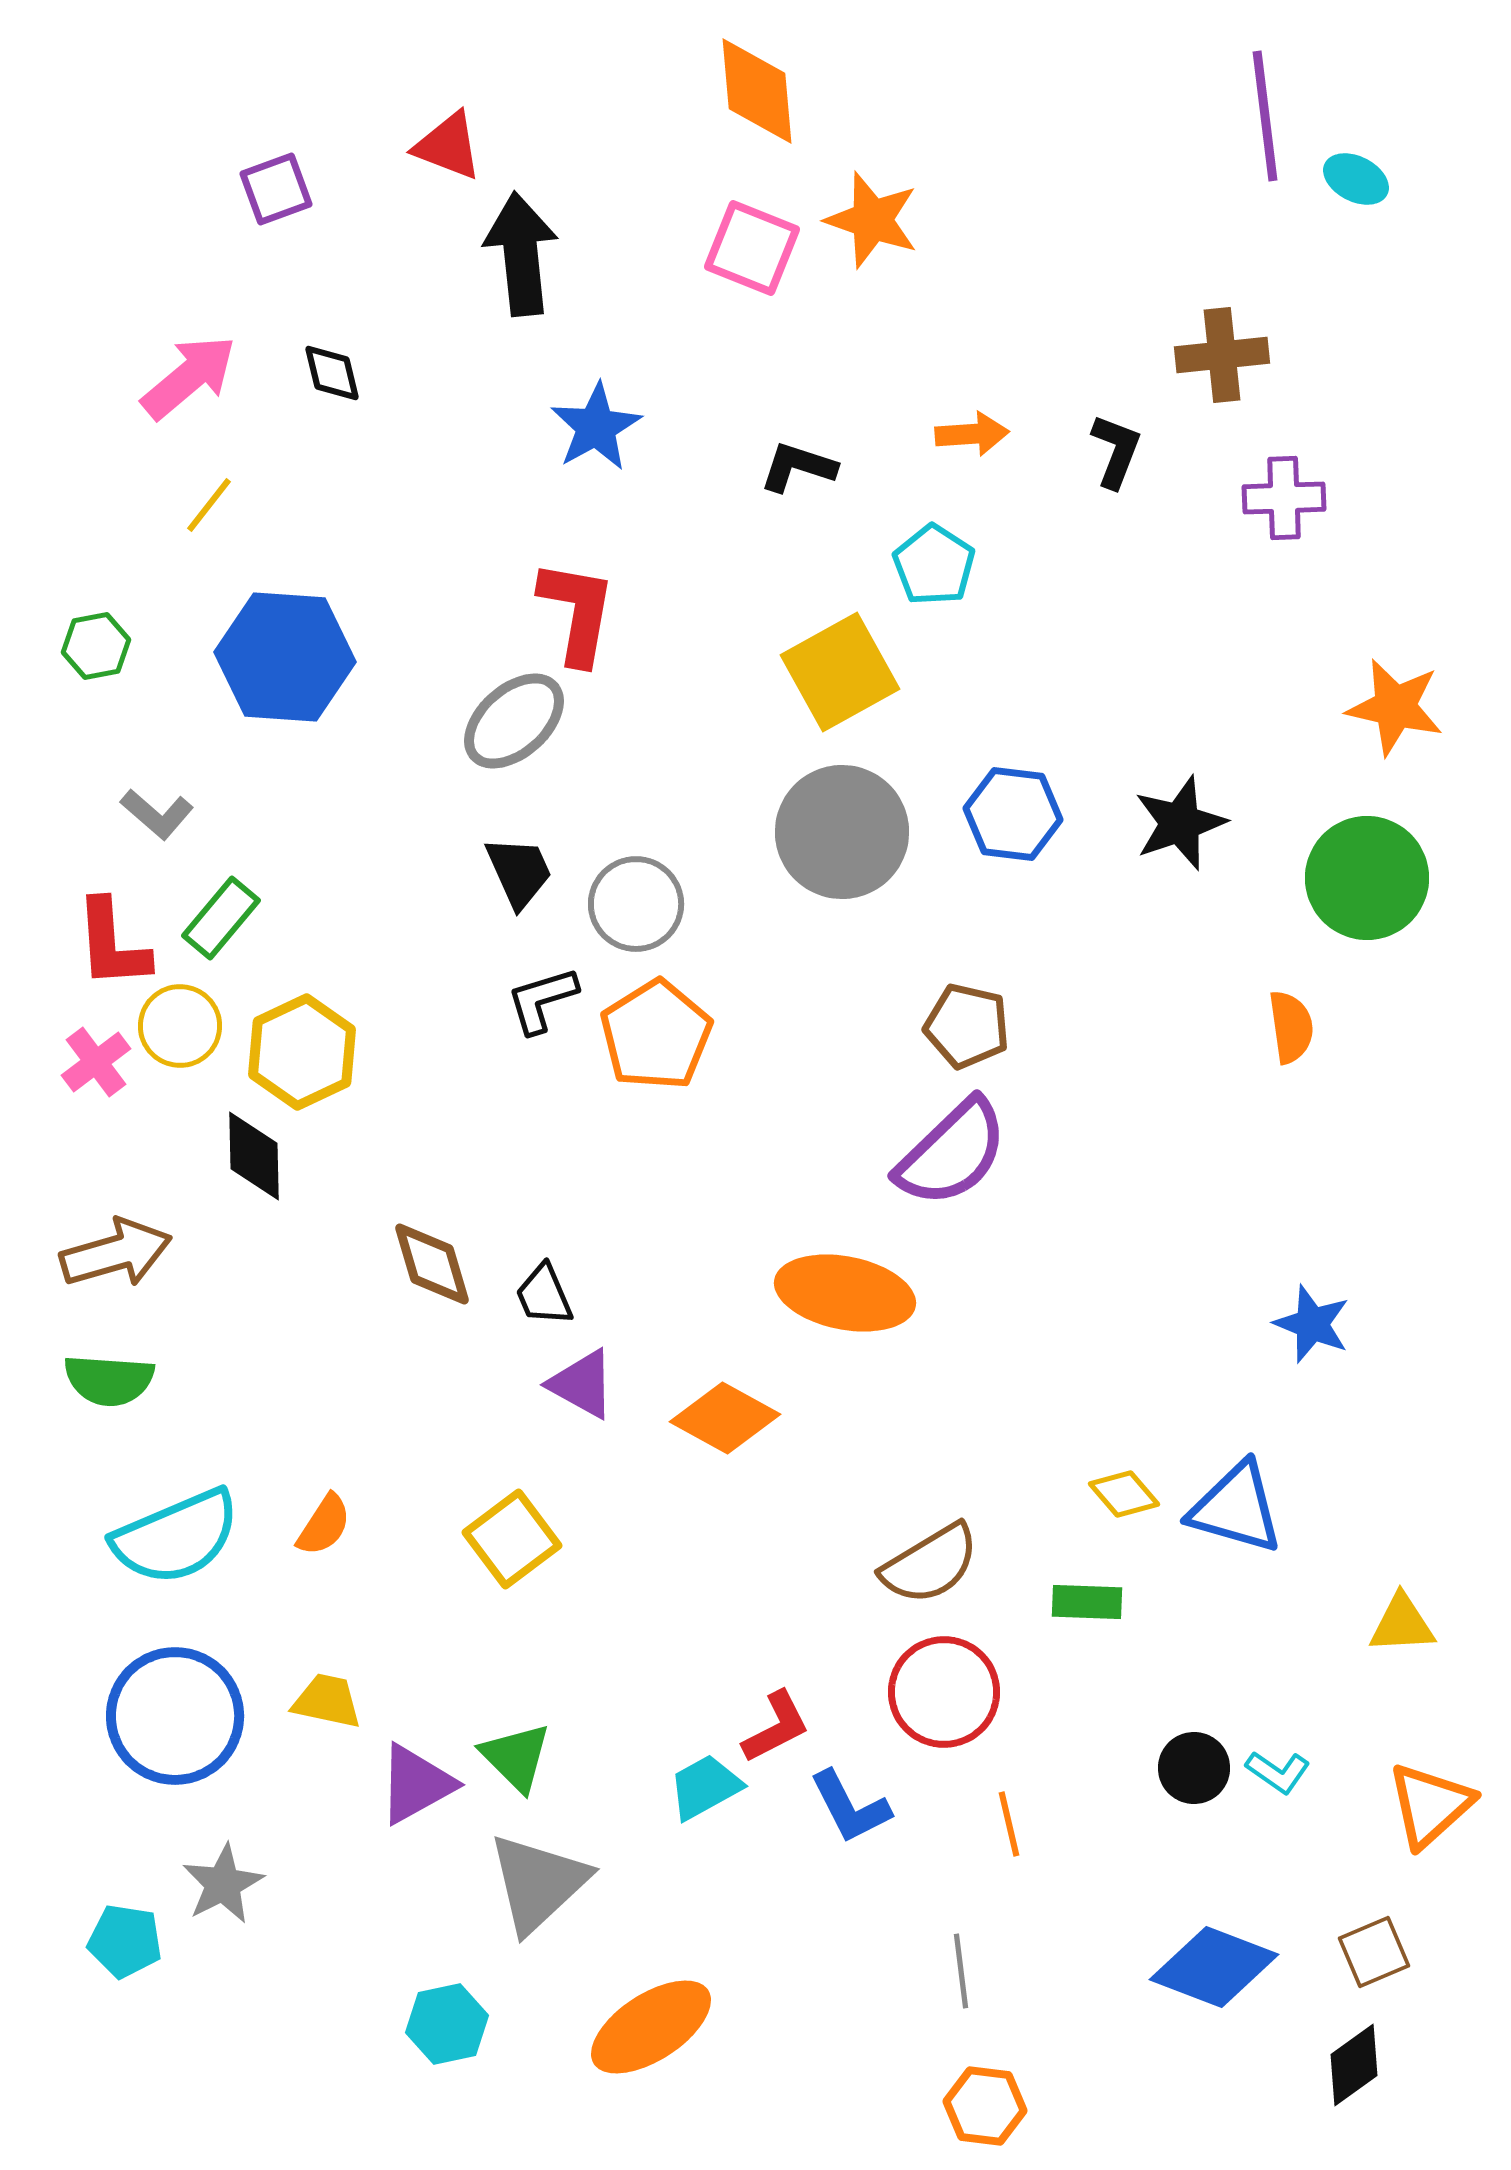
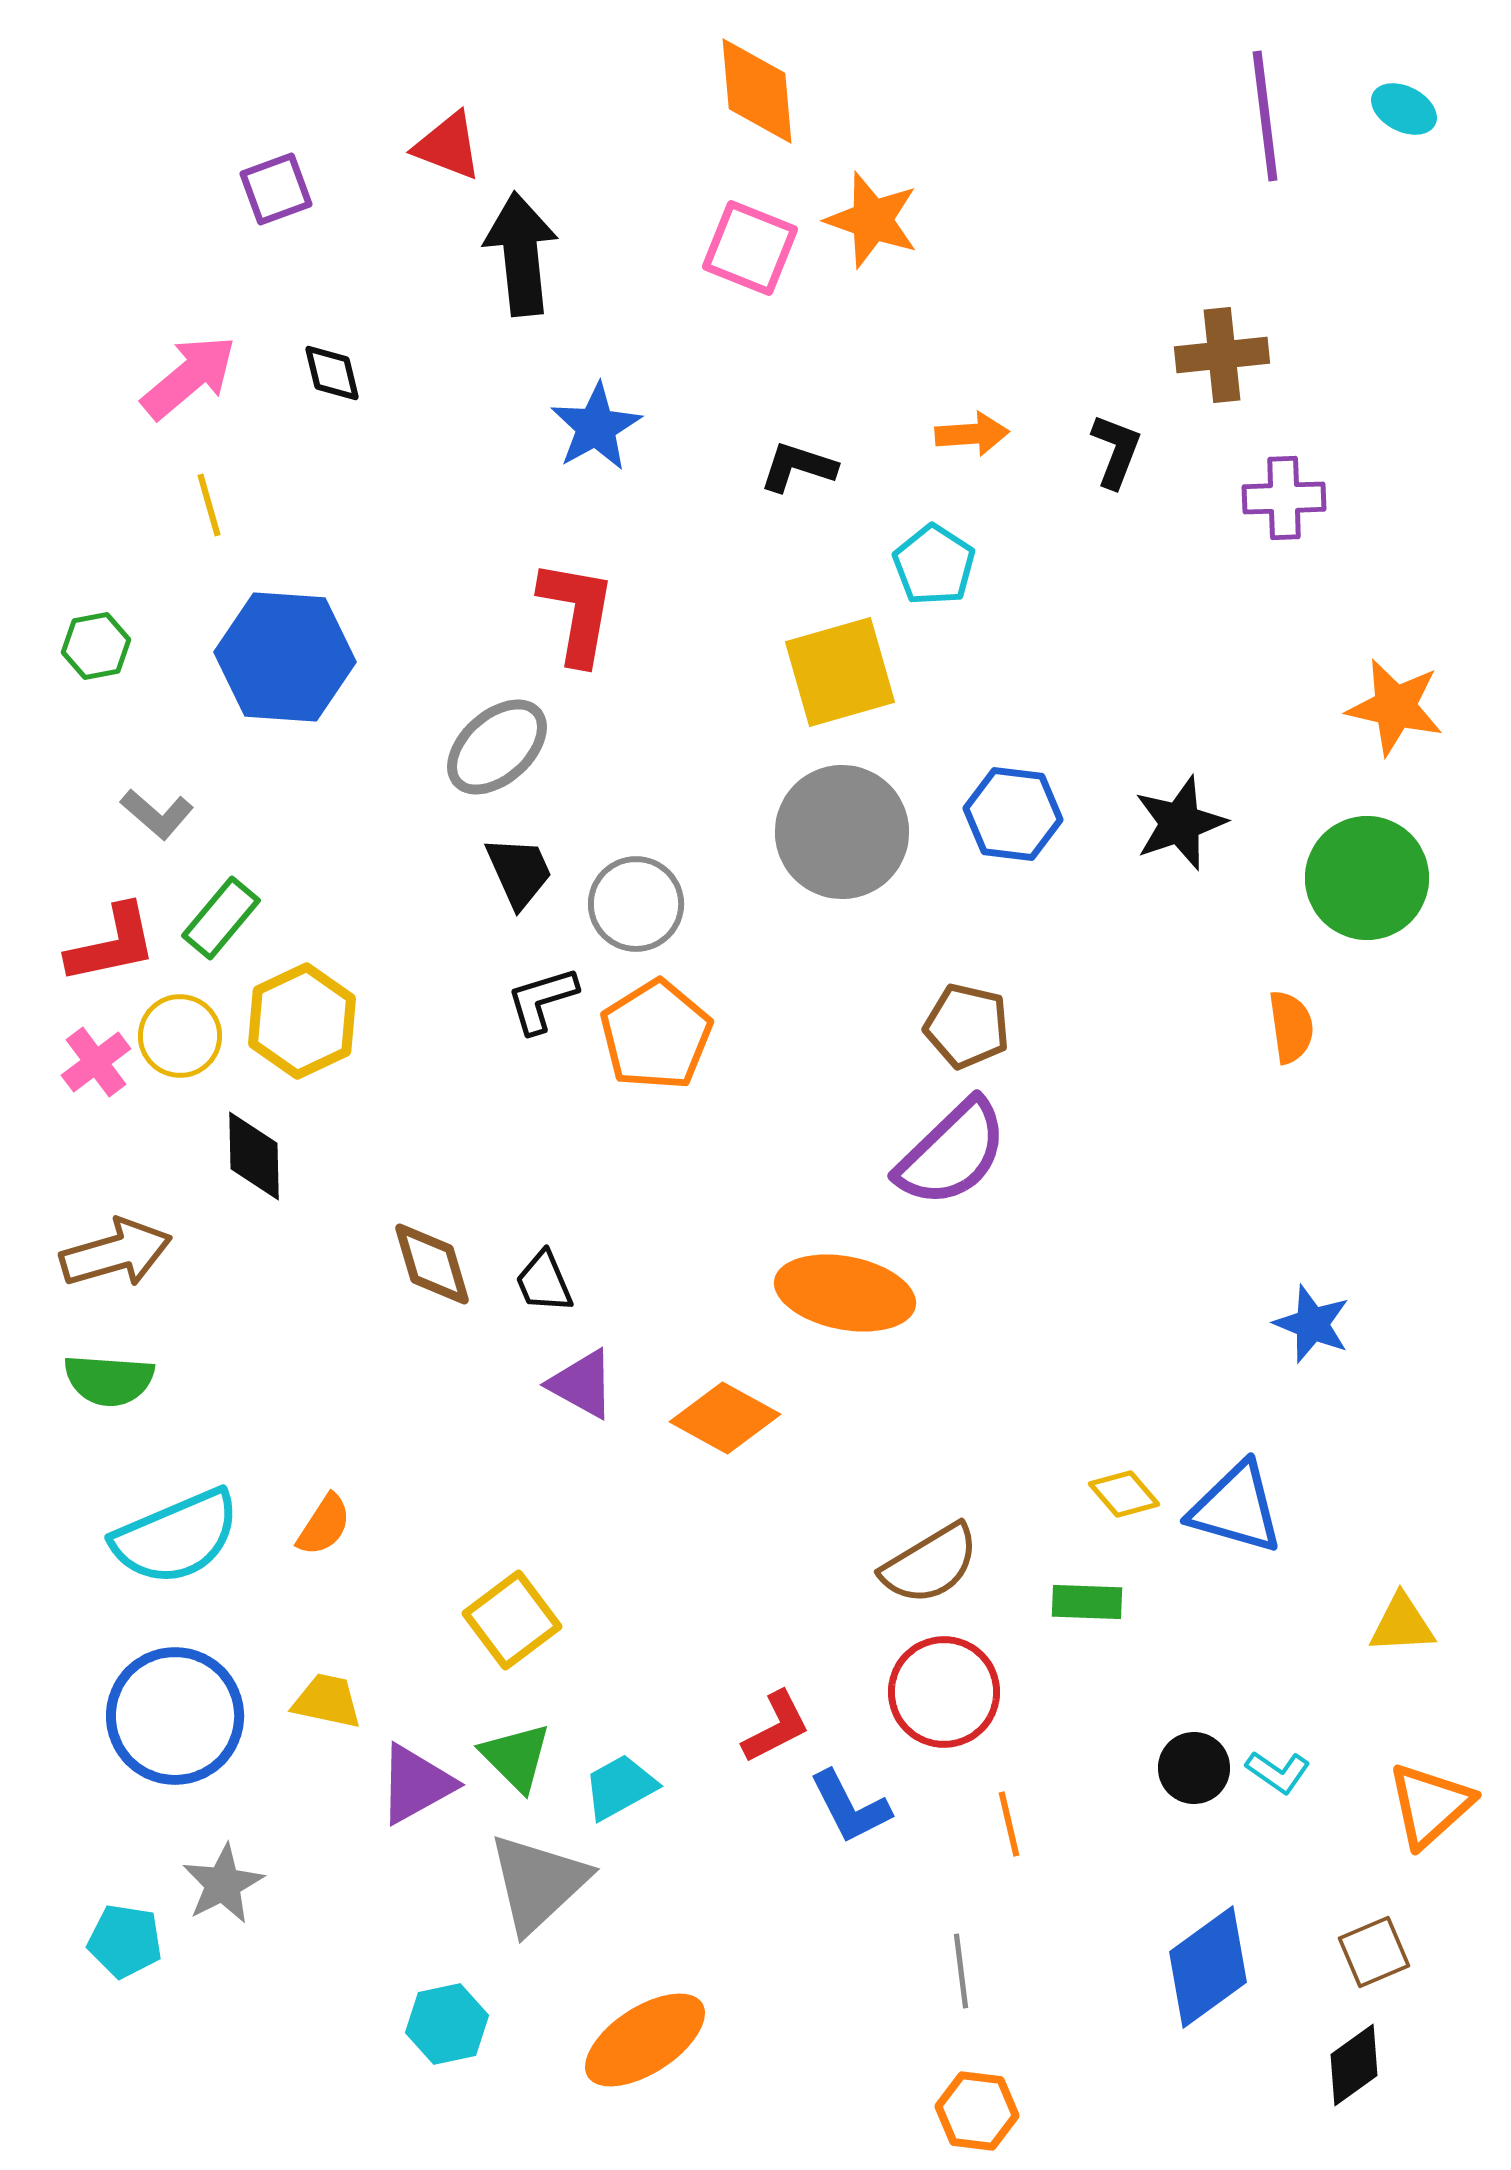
cyan ellipse at (1356, 179): moved 48 px right, 70 px up
pink square at (752, 248): moved 2 px left
yellow line at (209, 505): rotated 54 degrees counterclockwise
yellow square at (840, 672): rotated 13 degrees clockwise
gray ellipse at (514, 721): moved 17 px left, 26 px down
red L-shape at (112, 944): rotated 98 degrees counterclockwise
yellow circle at (180, 1026): moved 10 px down
yellow hexagon at (302, 1052): moved 31 px up
black trapezoid at (544, 1295): moved 13 px up
yellow square at (512, 1539): moved 81 px down
cyan trapezoid at (705, 1787): moved 85 px left
blue diamond at (1214, 1967): moved 6 px left; rotated 57 degrees counterclockwise
orange ellipse at (651, 2027): moved 6 px left, 13 px down
orange hexagon at (985, 2106): moved 8 px left, 5 px down
